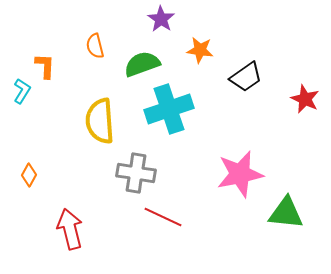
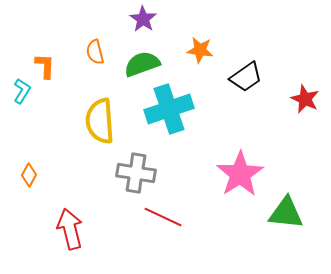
purple star: moved 18 px left
orange semicircle: moved 6 px down
pink star: rotated 21 degrees counterclockwise
